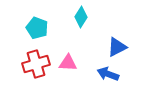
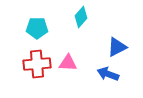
cyan diamond: rotated 10 degrees clockwise
cyan pentagon: rotated 20 degrees counterclockwise
red cross: moved 1 px right; rotated 12 degrees clockwise
